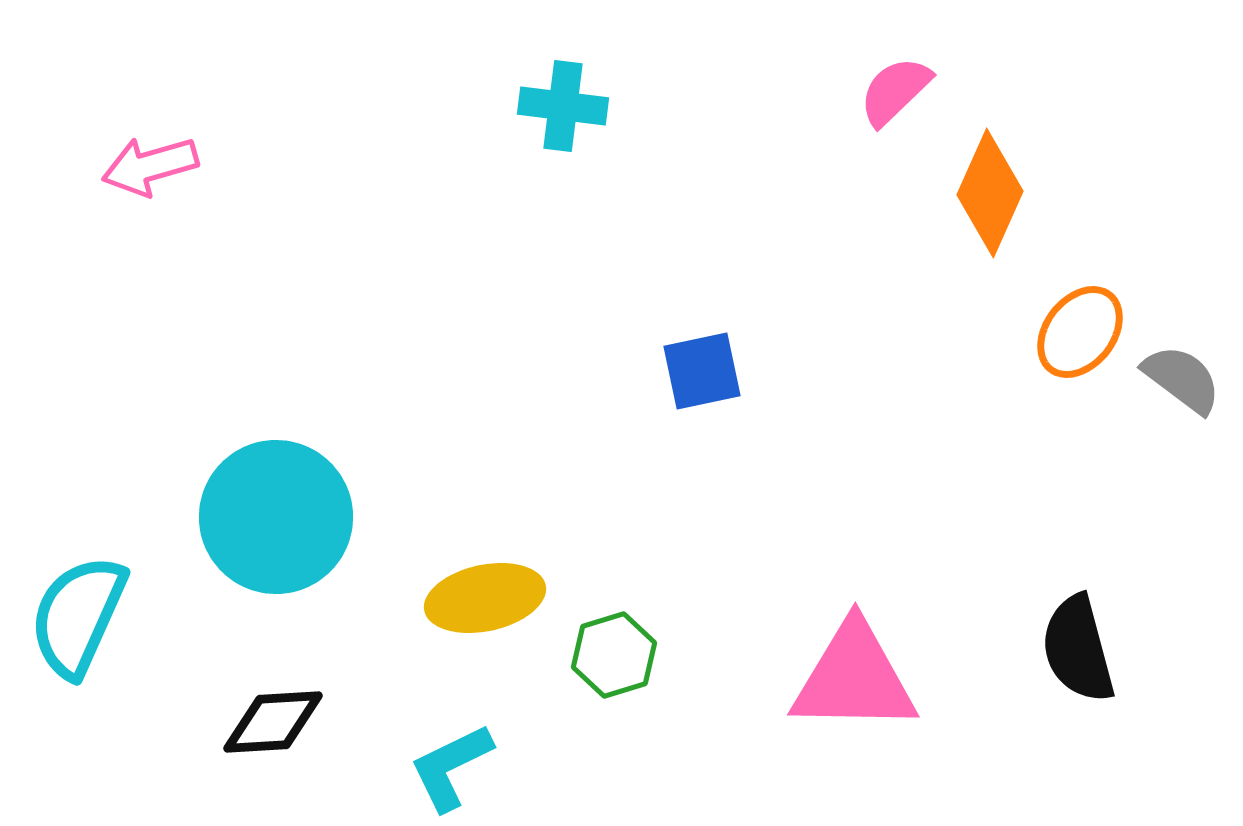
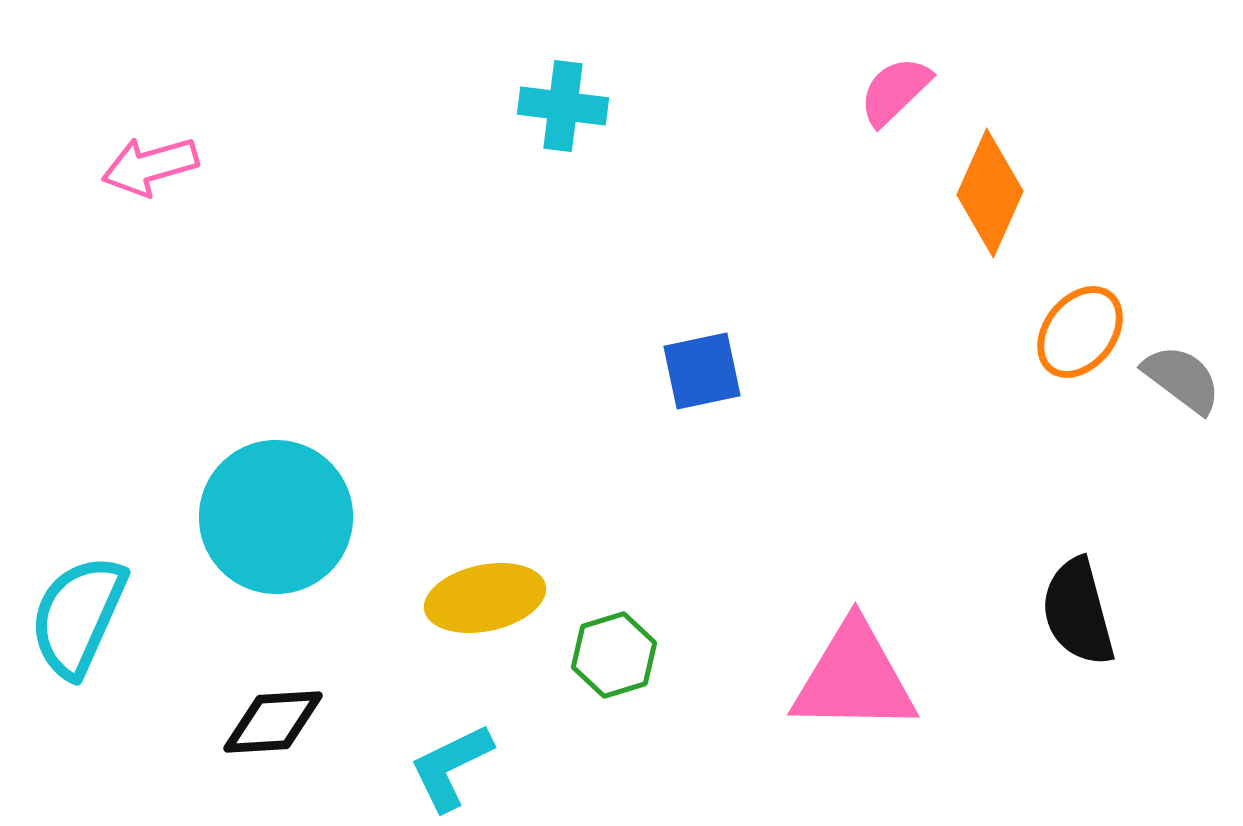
black semicircle: moved 37 px up
